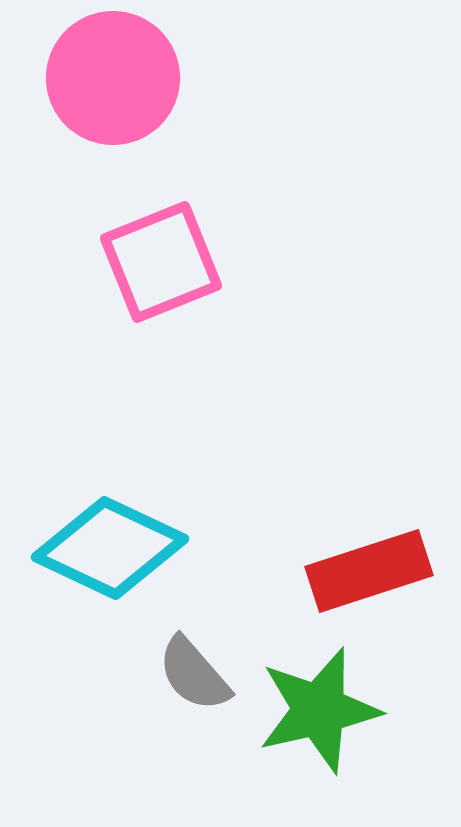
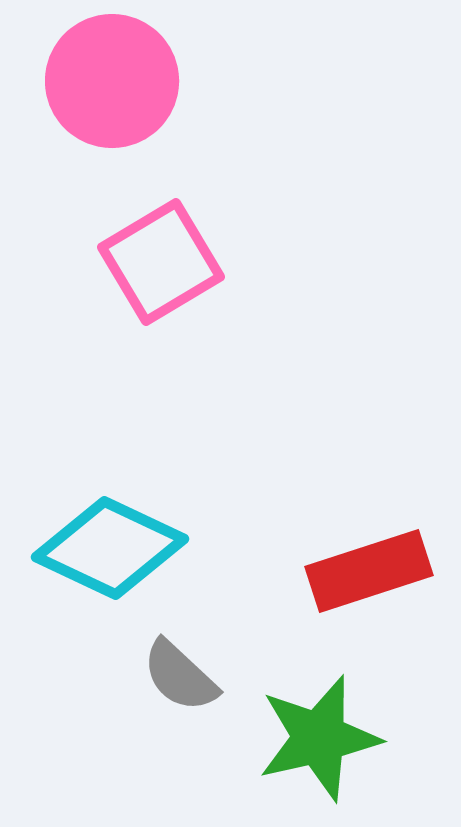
pink circle: moved 1 px left, 3 px down
pink square: rotated 9 degrees counterclockwise
gray semicircle: moved 14 px left, 2 px down; rotated 6 degrees counterclockwise
green star: moved 28 px down
